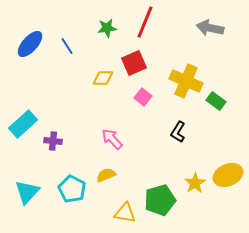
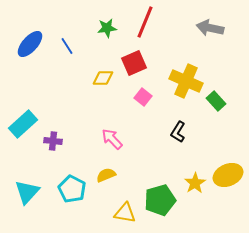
green rectangle: rotated 12 degrees clockwise
